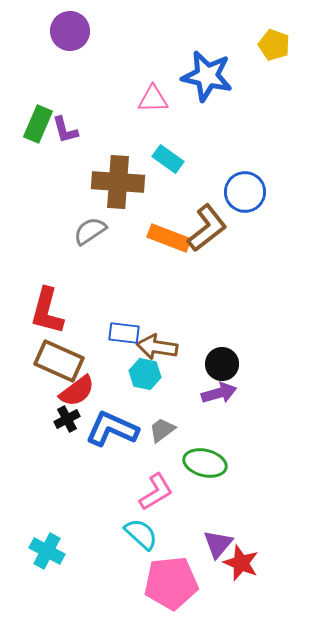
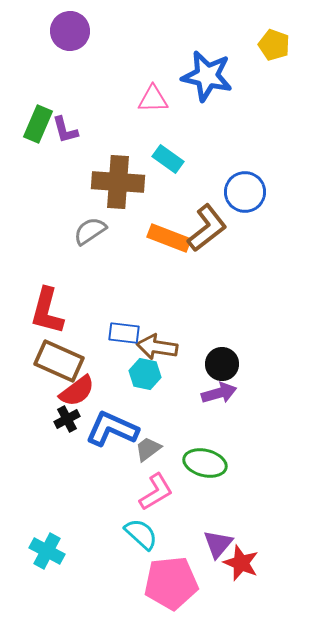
gray trapezoid: moved 14 px left, 19 px down
